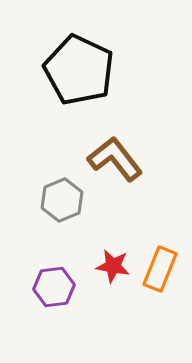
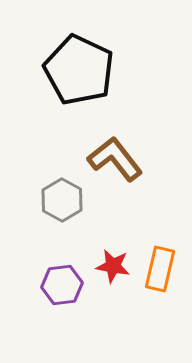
gray hexagon: rotated 9 degrees counterclockwise
orange rectangle: rotated 9 degrees counterclockwise
purple hexagon: moved 8 px right, 2 px up
